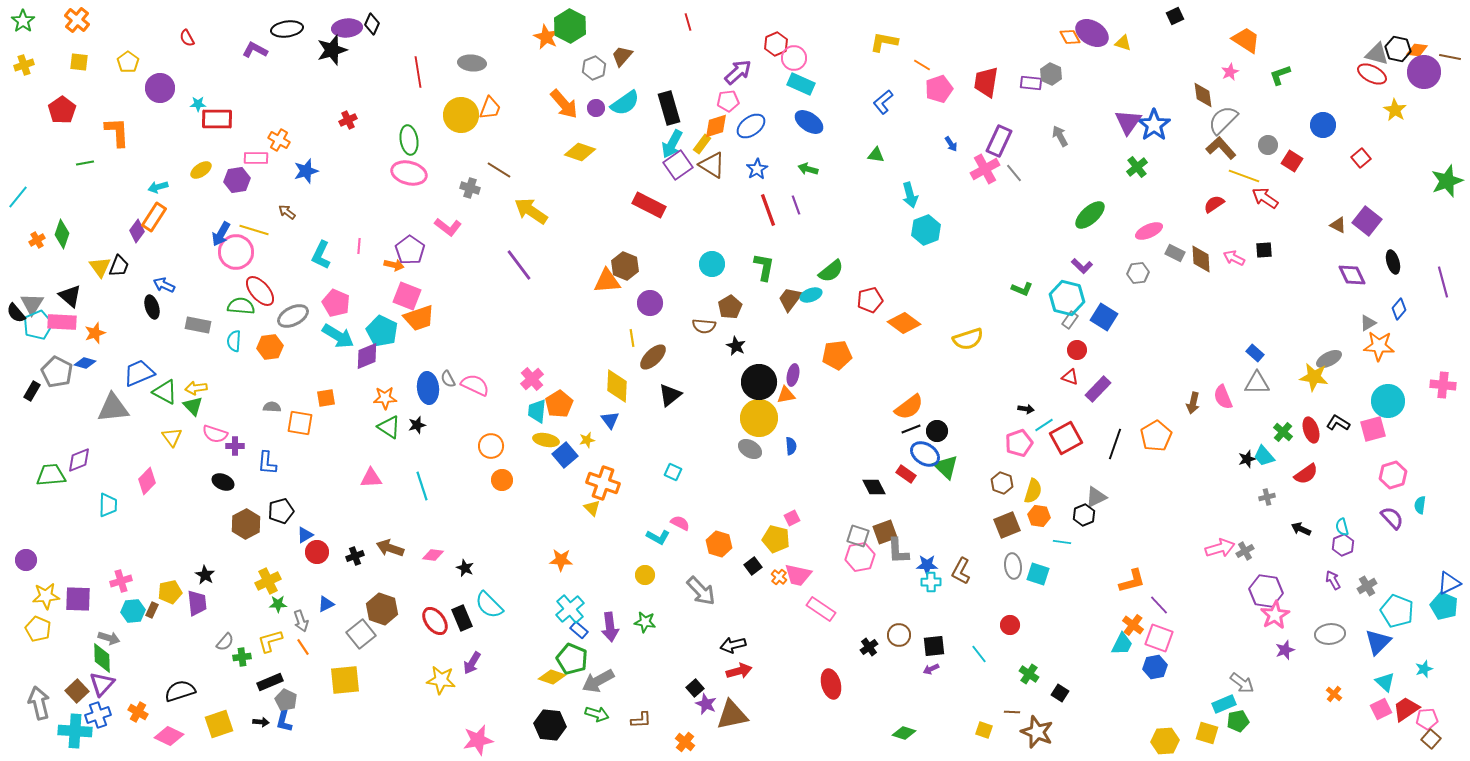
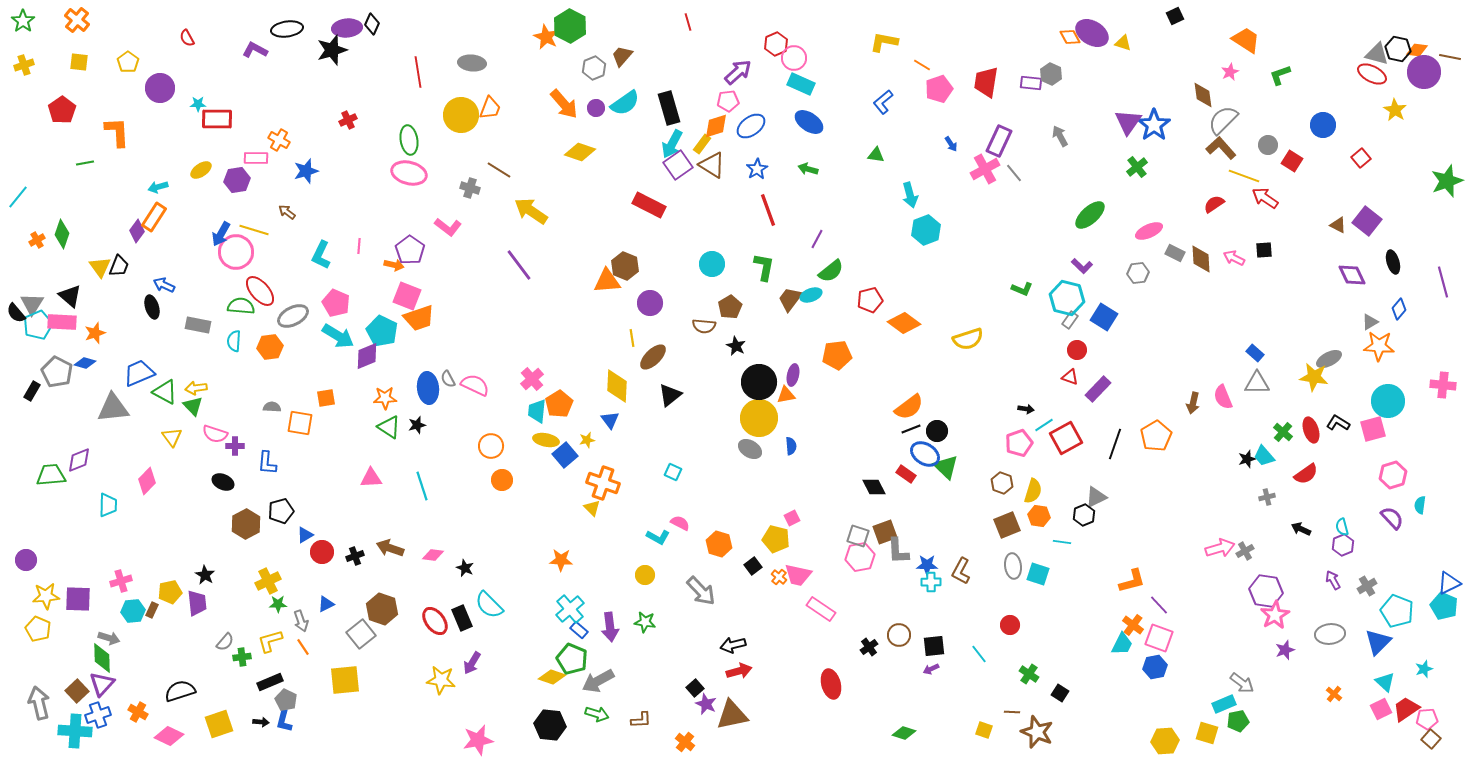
purple line at (796, 205): moved 21 px right, 34 px down; rotated 48 degrees clockwise
gray triangle at (1368, 323): moved 2 px right, 1 px up
red circle at (317, 552): moved 5 px right
